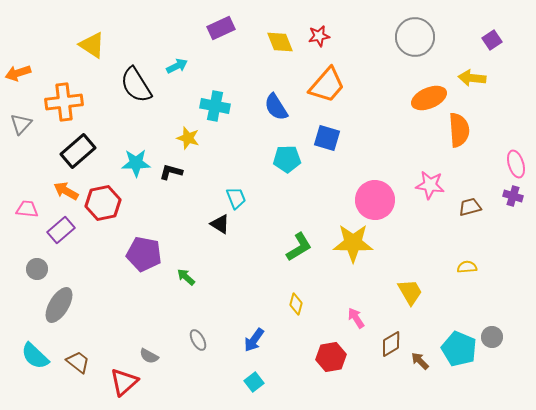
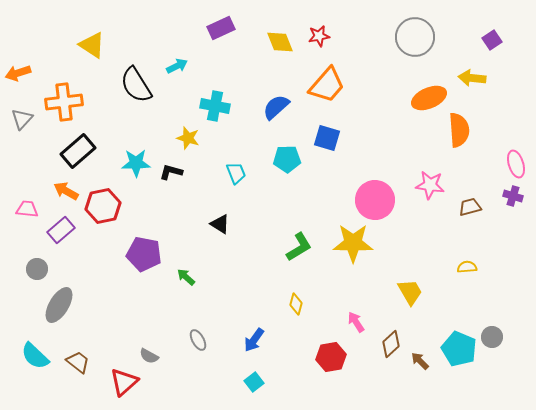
blue semicircle at (276, 107): rotated 80 degrees clockwise
gray triangle at (21, 124): moved 1 px right, 5 px up
cyan trapezoid at (236, 198): moved 25 px up
red hexagon at (103, 203): moved 3 px down
pink arrow at (356, 318): moved 4 px down
brown diamond at (391, 344): rotated 12 degrees counterclockwise
